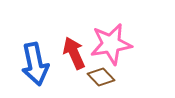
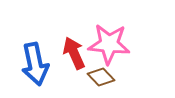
pink star: moved 2 px left; rotated 15 degrees clockwise
